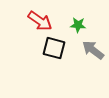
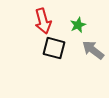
red arrow: moved 3 px right; rotated 40 degrees clockwise
green star: rotated 28 degrees counterclockwise
